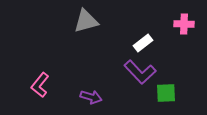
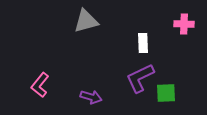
white rectangle: rotated 54 degrees counterclockwise
purple L-shape: moved 6 px down; rotated 108 degrees clockwise
